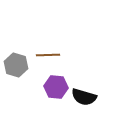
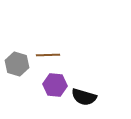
gray hexagon: moved 1 px right, 1 px up
purple hexagon: moved 1 px left, 2 px up
